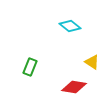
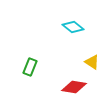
cyan diamond: moved 3 px right, 1 px down
